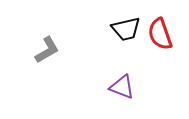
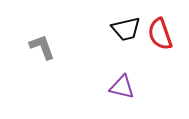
gray L-shape: moved 5 px left, 3 px up; rotated 80 degrees counterclockwise
purple triangle: rotated 8 degrees counterclockwise
